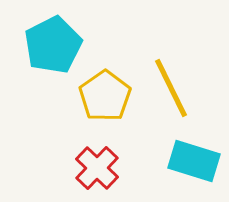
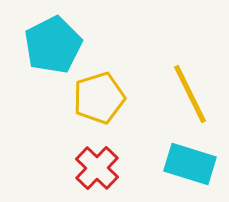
yellow line: moved 19 px right, 6 px down
yellow pentagon: moved 6 px left, 2 px down; rotated 18 degrees clockwise
cyan rectangle: moved 4 px left, 3 px down
